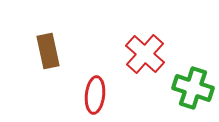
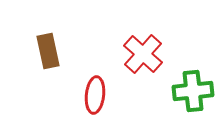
red cross: moved 2 px left
green cross: moved 3 px down; rotated 24 degrees counterclockwise
